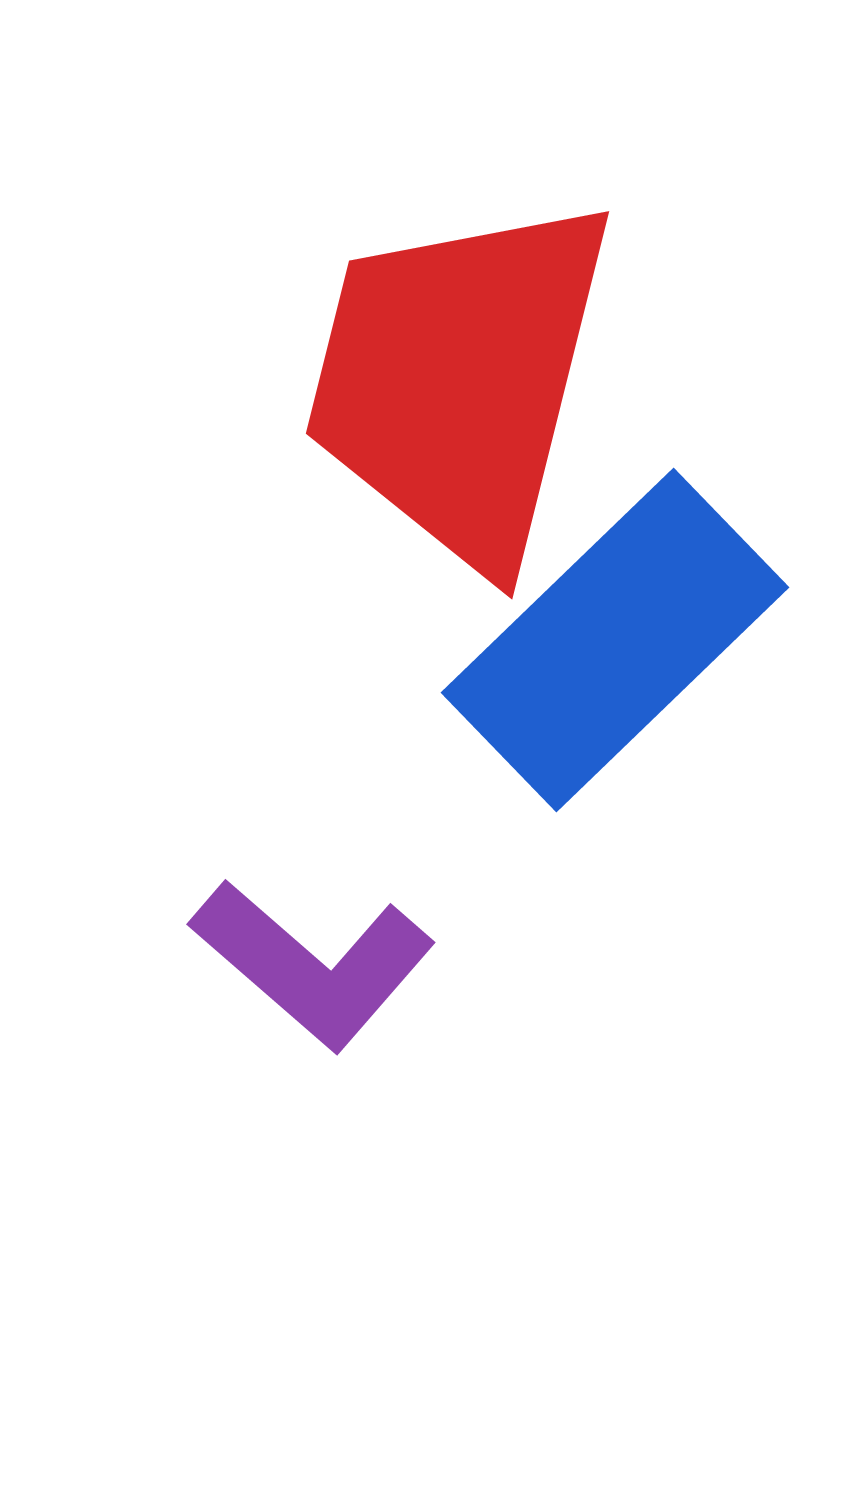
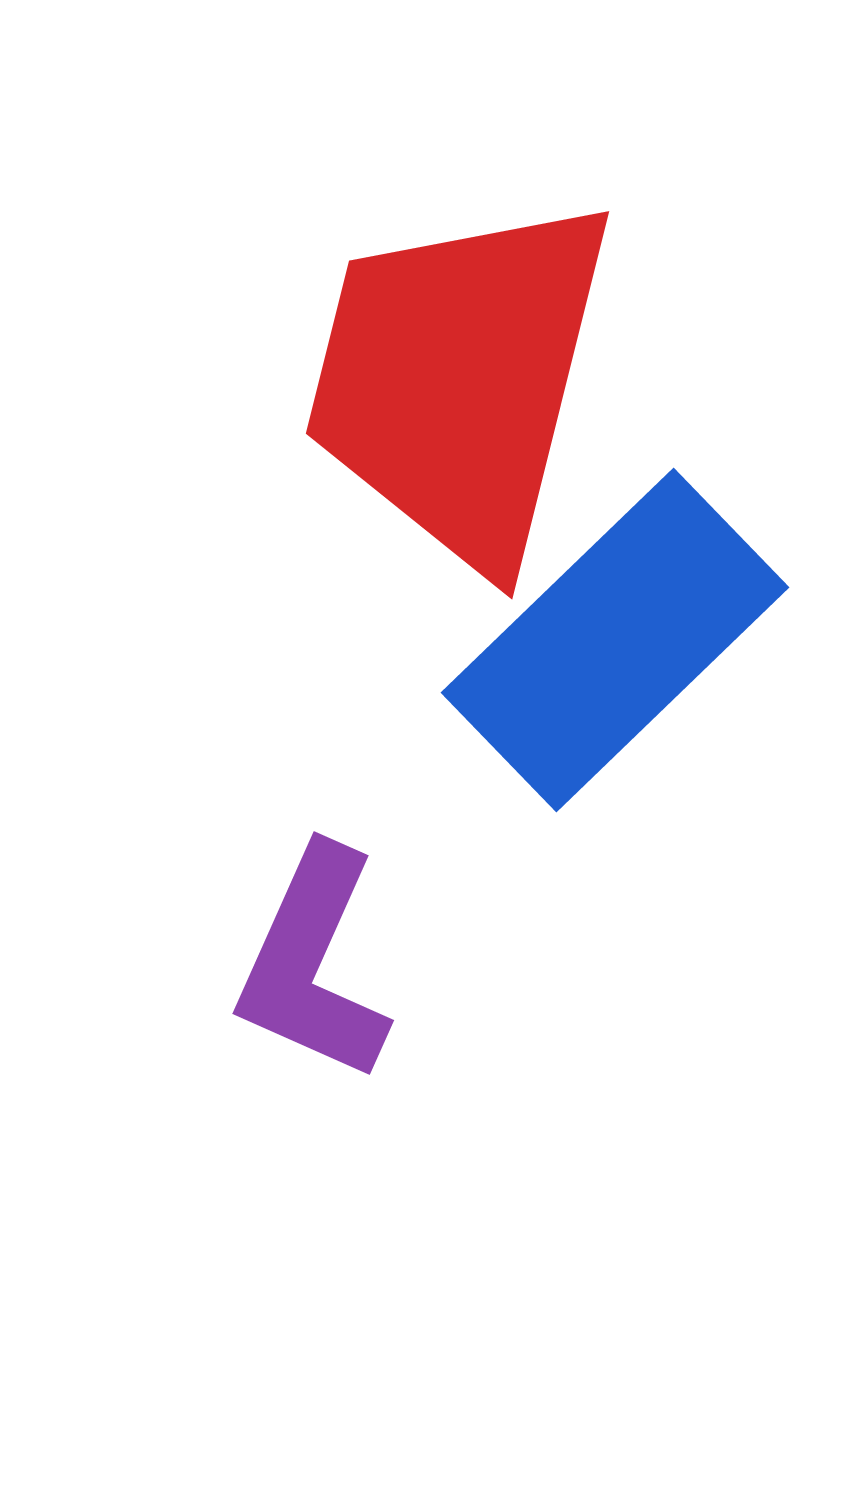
purple L-shape: rotated 73 degrees clockwise
